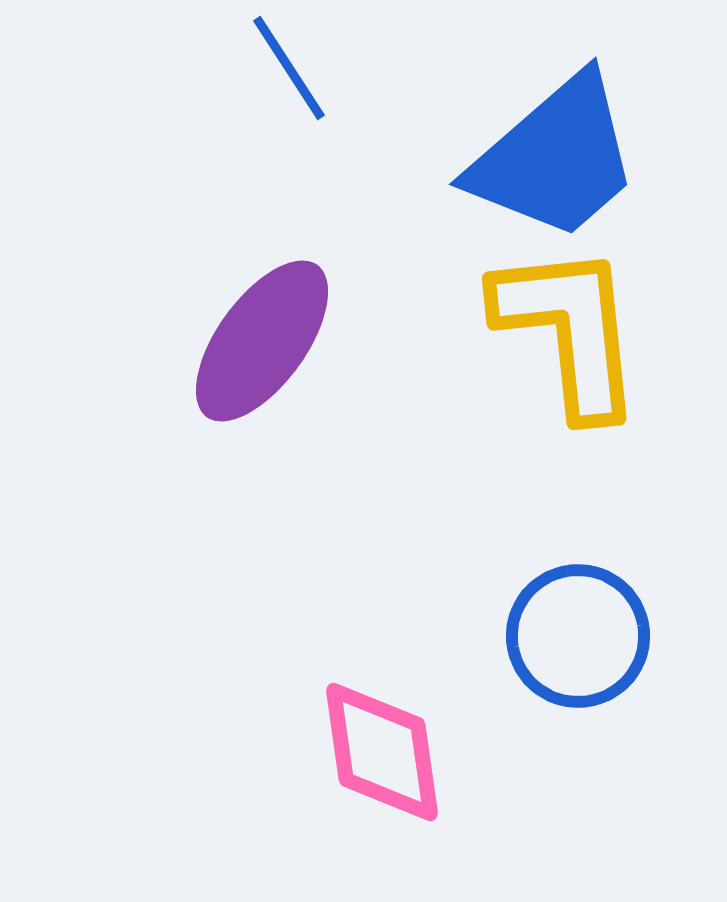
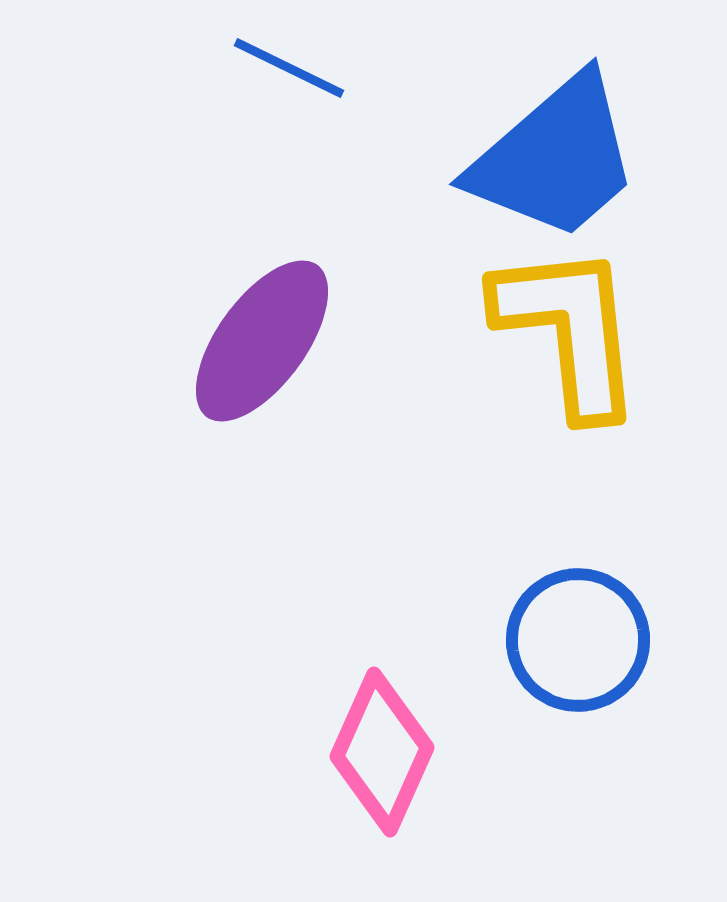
blue line: rotated 31 degrees counterclockwise
blue circle: moved 4 px down
pink diamond: rotated 32 degrees clockwise
